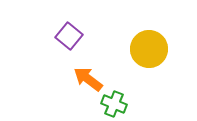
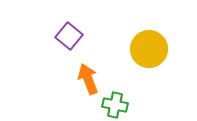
orange arrow: rotated 32 degrees clockwise
green cross: moved 1 px right, 1 px down; rotated 10 degrees counterclockwise
